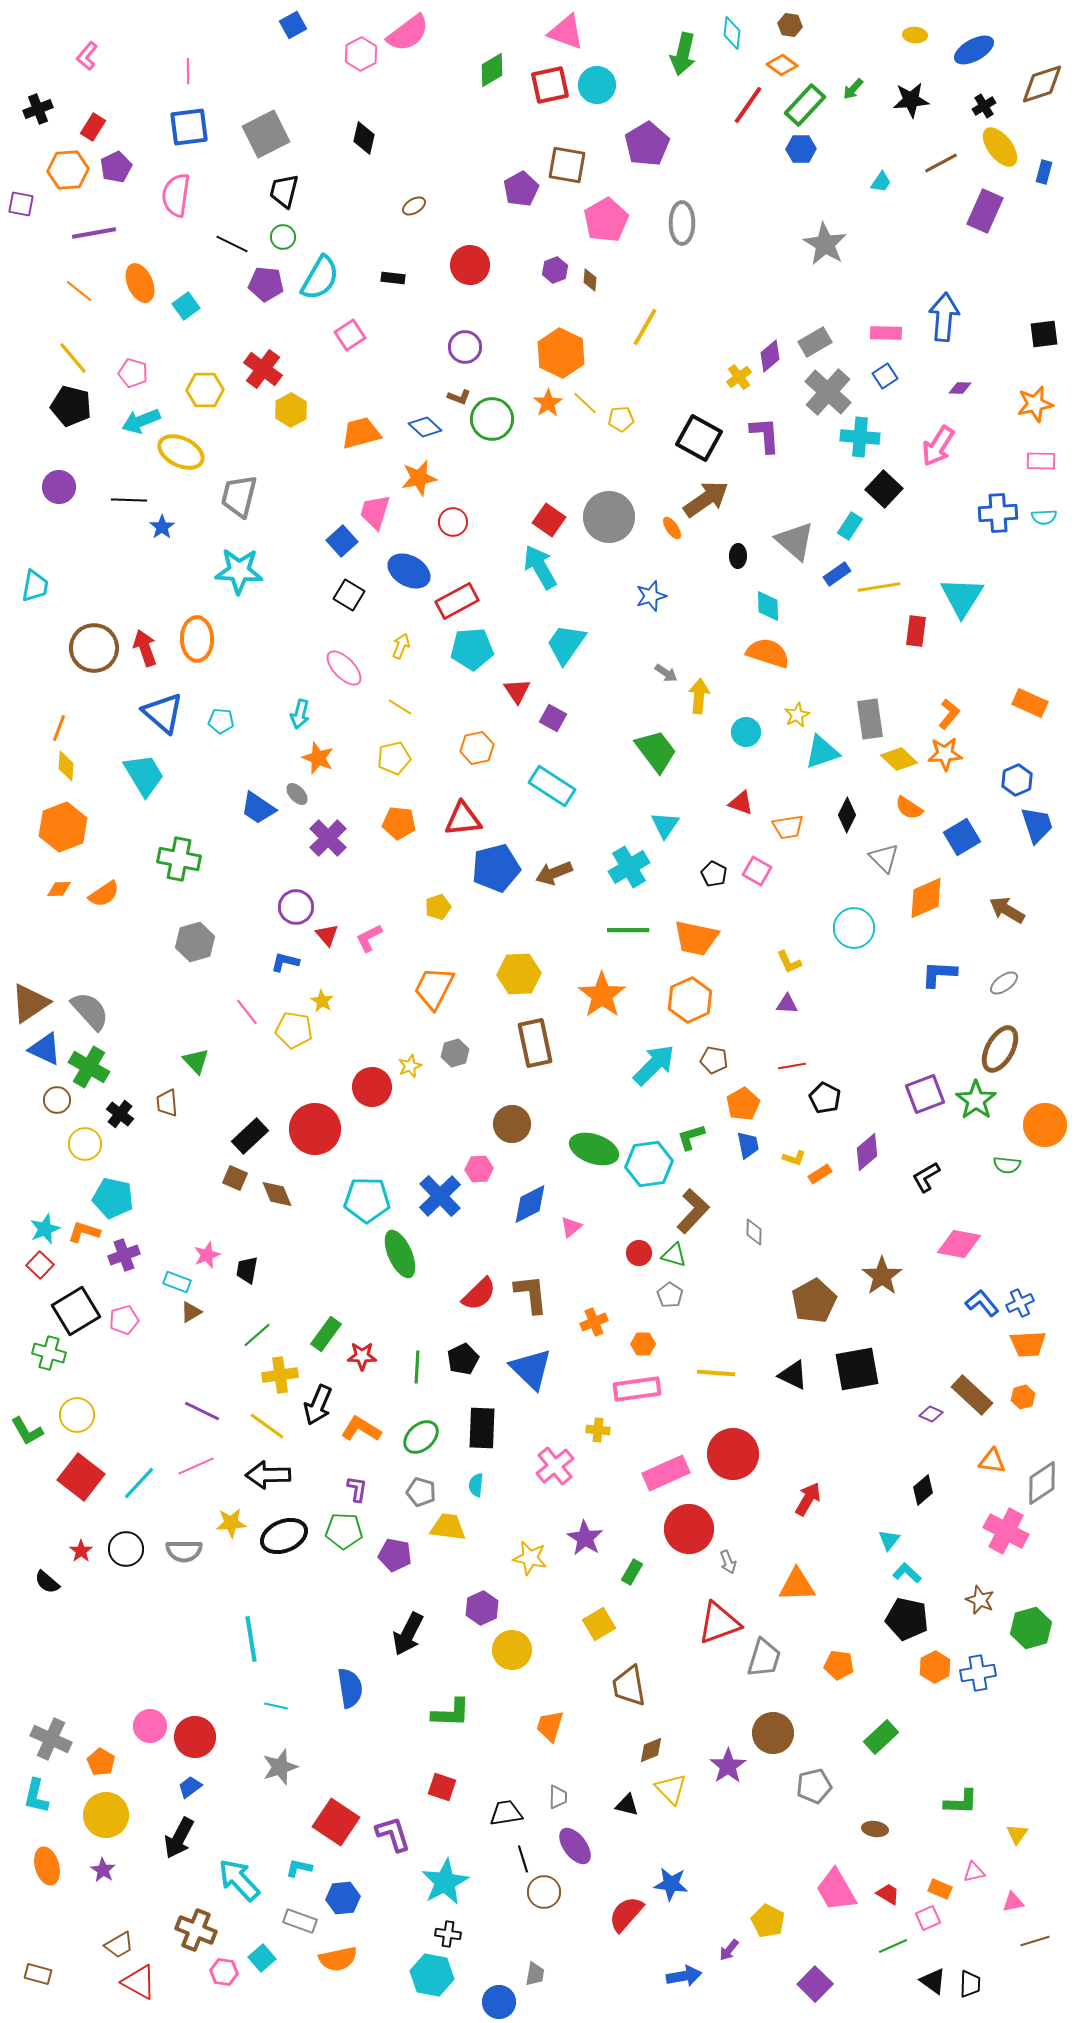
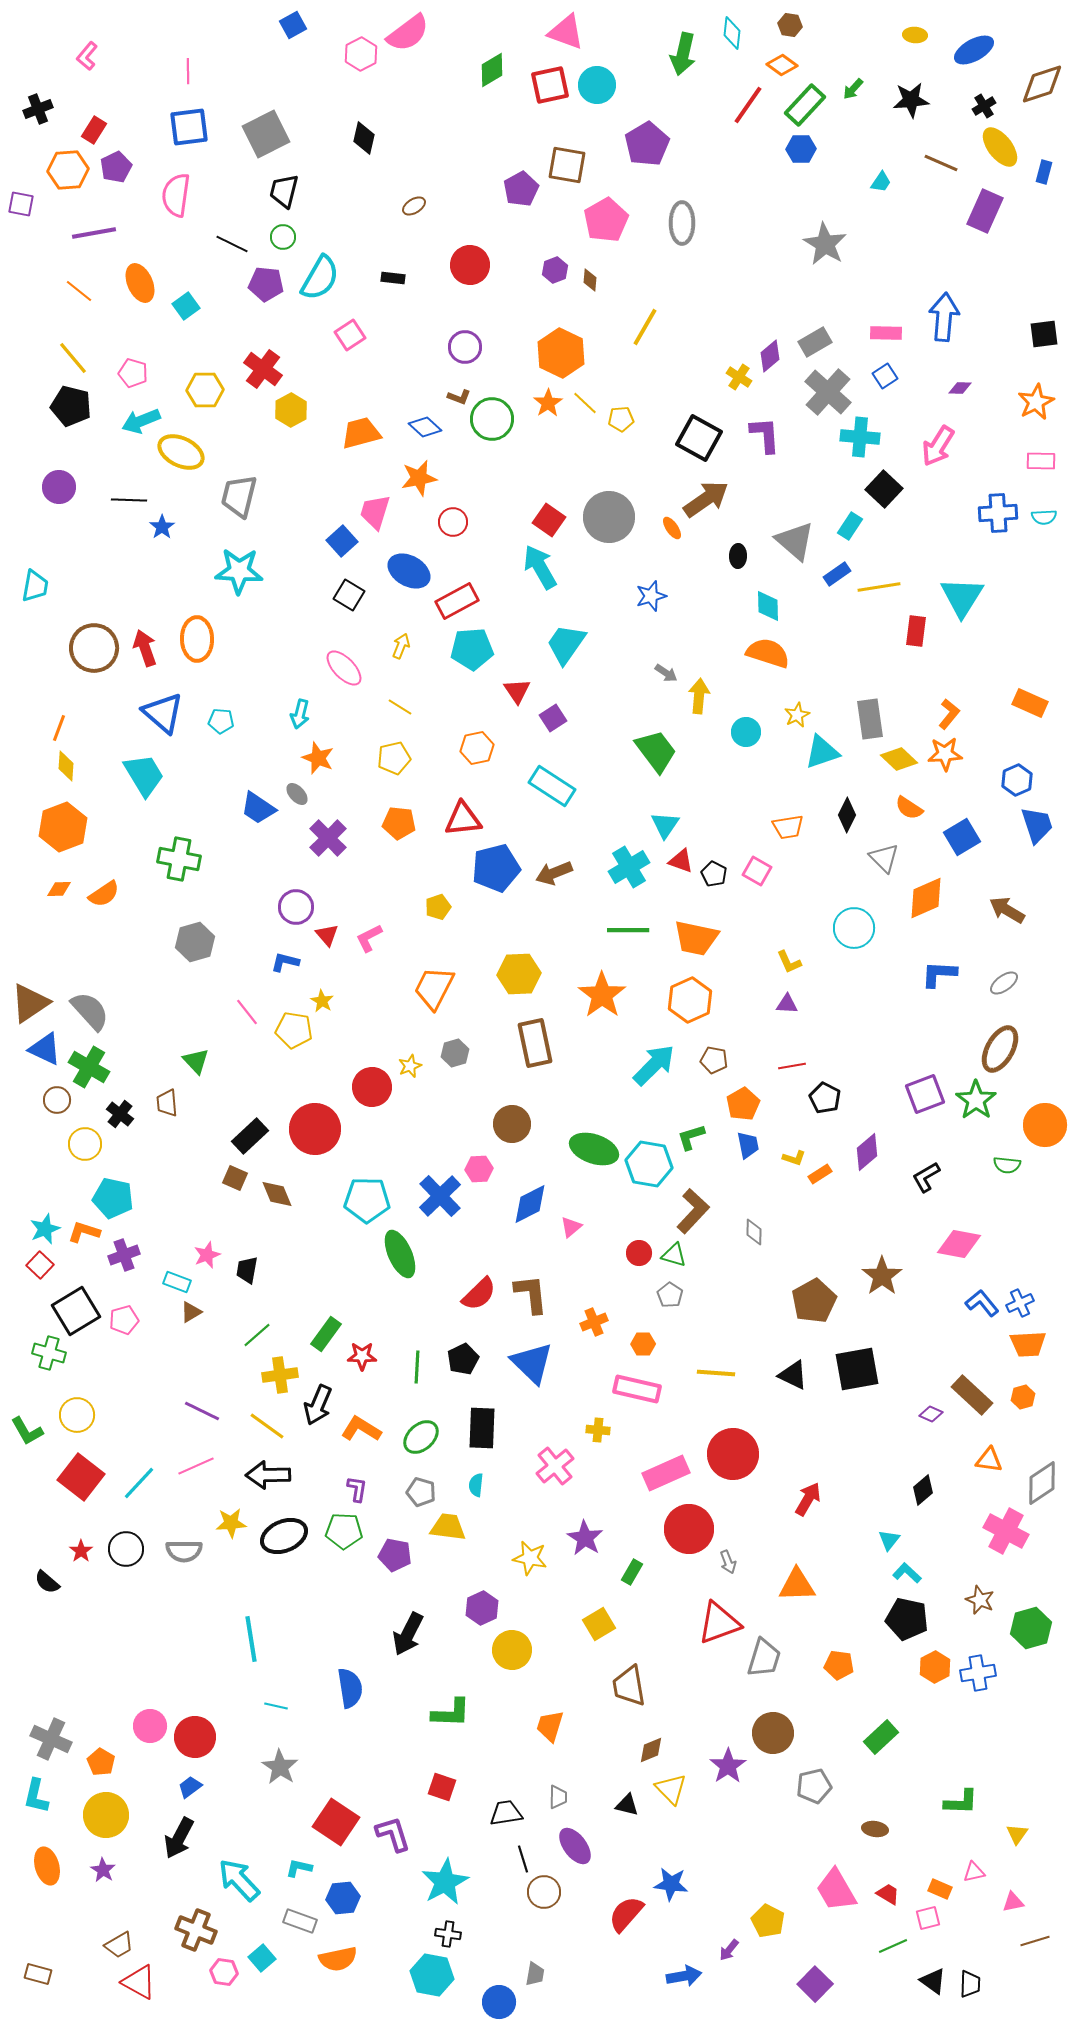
red rectangle at (93, 127): moved 1 px right, 3 px down
brown line at (941, 163): rotated 52 degrees clockwise
yellow cross at (739, 377): rotated 20 degrees counterclockwise
orange star at (1035, 404): moved 1 px right, 2 px up; rotated 15 degrees counterclockwise
purple square at (553, 718): rotated 28 degrees clockwise
red triangle at (741, 803): moved 60 px left, 58 px down
cyan hexagon at (649, 1164): rotated 18 degrees clockwise
blue triangle at (531, 1369): moved 1 px right, 6 px up
pink rectangle at (637, 1389): rotated 21 degrees clockwise
orange triangle at (992, 1461): moved 3 px left, 1 px up
gray star at (280, 1767): rotated 21 degrees counterclockwise
pink square at (928, 1918): rotated 10 degrees clockwise
